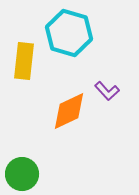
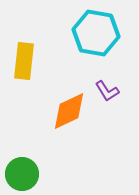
cyan hexagon: moved 27 px right; rotated 6 degrees counterclockwise
purple L-shape: rotated 10 degrees clockwise
